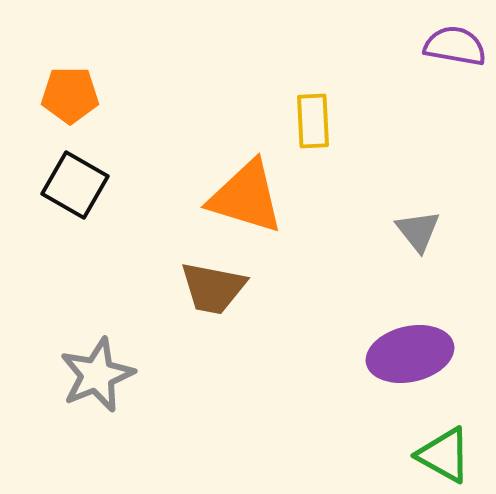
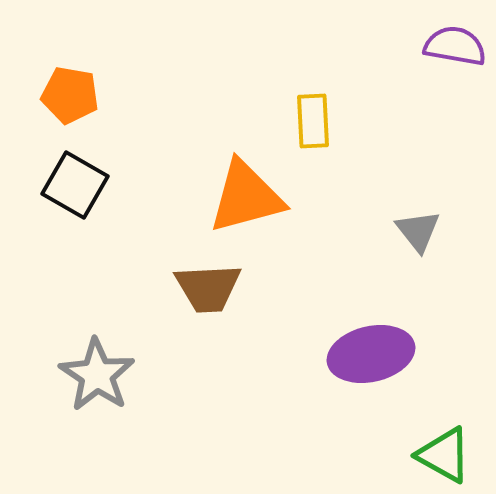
orange pentagon: rotated 10 degrees clockwise
orange triangle: rotated 32 degrees counterclockwise
brown trapezoid: moved 5 px left; rotated 14 degrees counterclockwise
purple ellipse: moved 39 px left
gray star: rotated 16 degrees counterclockwise
